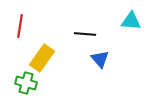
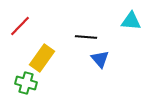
red line: rotated 35 degrees clockwise
black line: moved 1 px right, 3 px down
